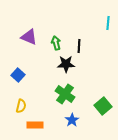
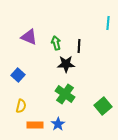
blue star: moved 14 px left, 4 px down
